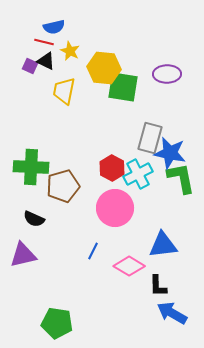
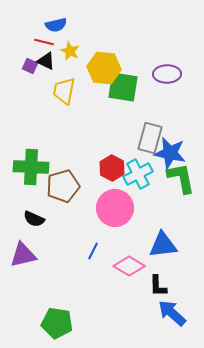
blue semicircle: moved 2 px right, 2 px up
blue arrow: rotated 12 degrees clockwise
